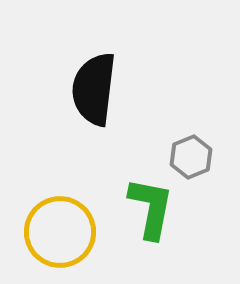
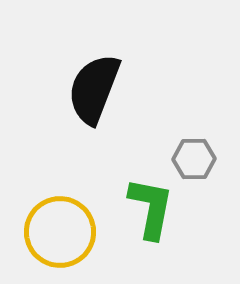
black semicircle: rotated 14 degrees clockwise
gray hexagon: moved 3 px right, 2 px down; rotated 21 degrees clockwise
